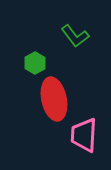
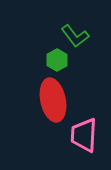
green hexagon: moved 22 px right, 3 px up
red ellipse: moved 1 px left, 1 px down
